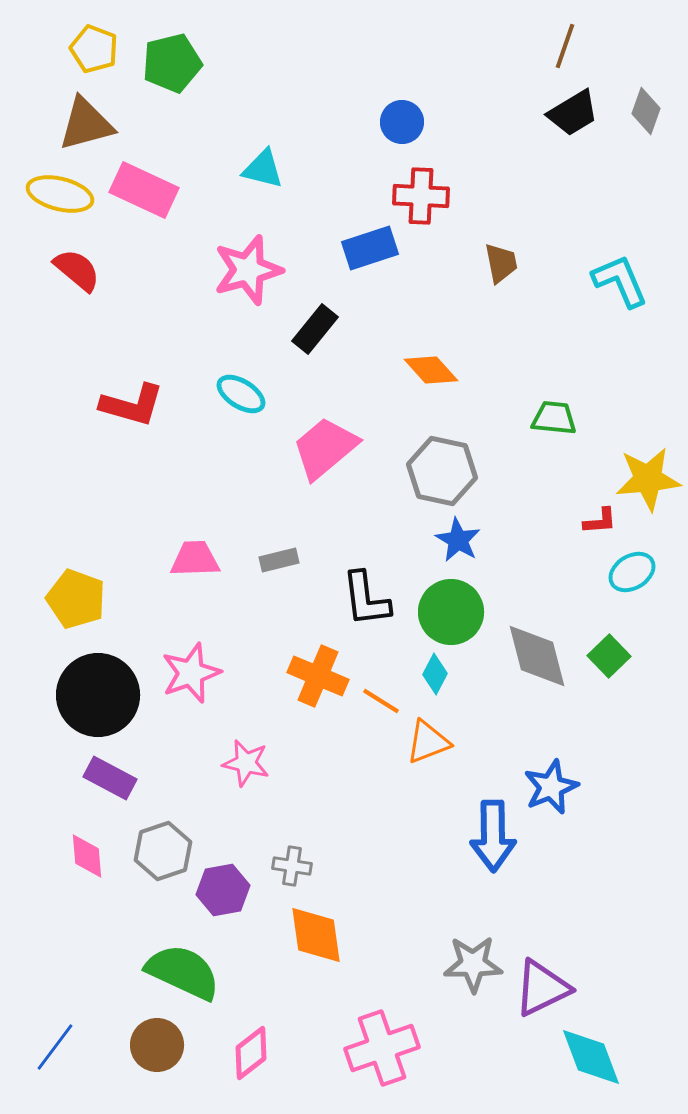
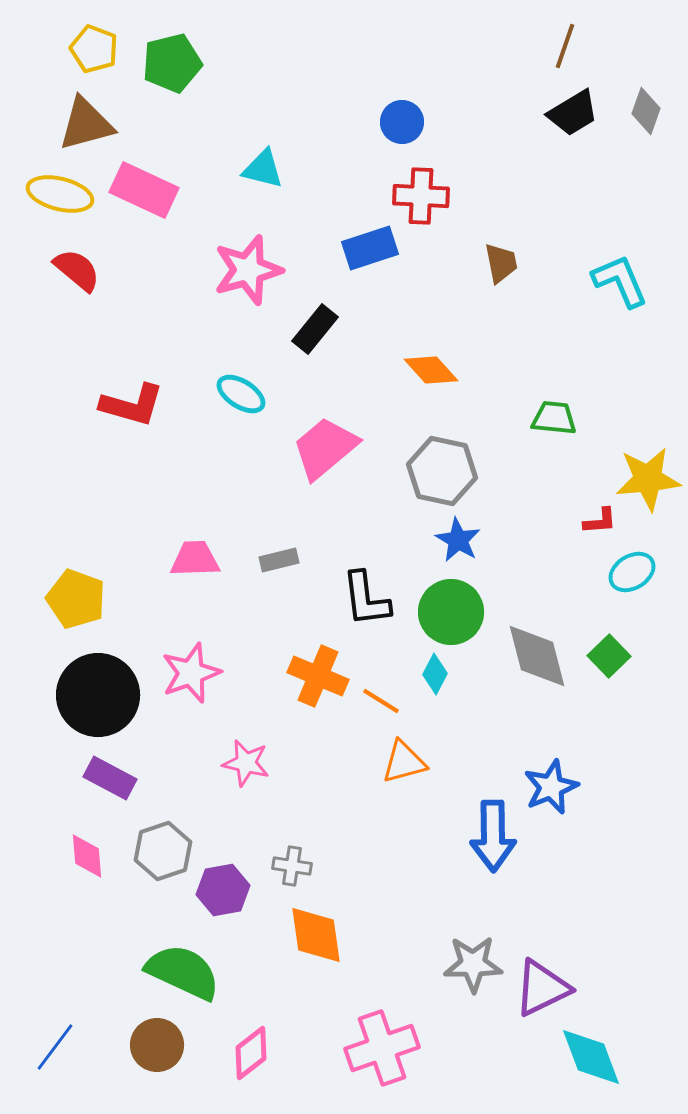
orange triangle at (428, 742): moved 24 px left, 20 px down; rotated 6 degrees clockwise
